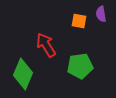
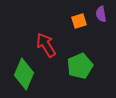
orange square: rotated 28 degrees counterclockwise
green pentagon: rotated 15 degrees counterclockwise
green diamond: moved 1 px right
